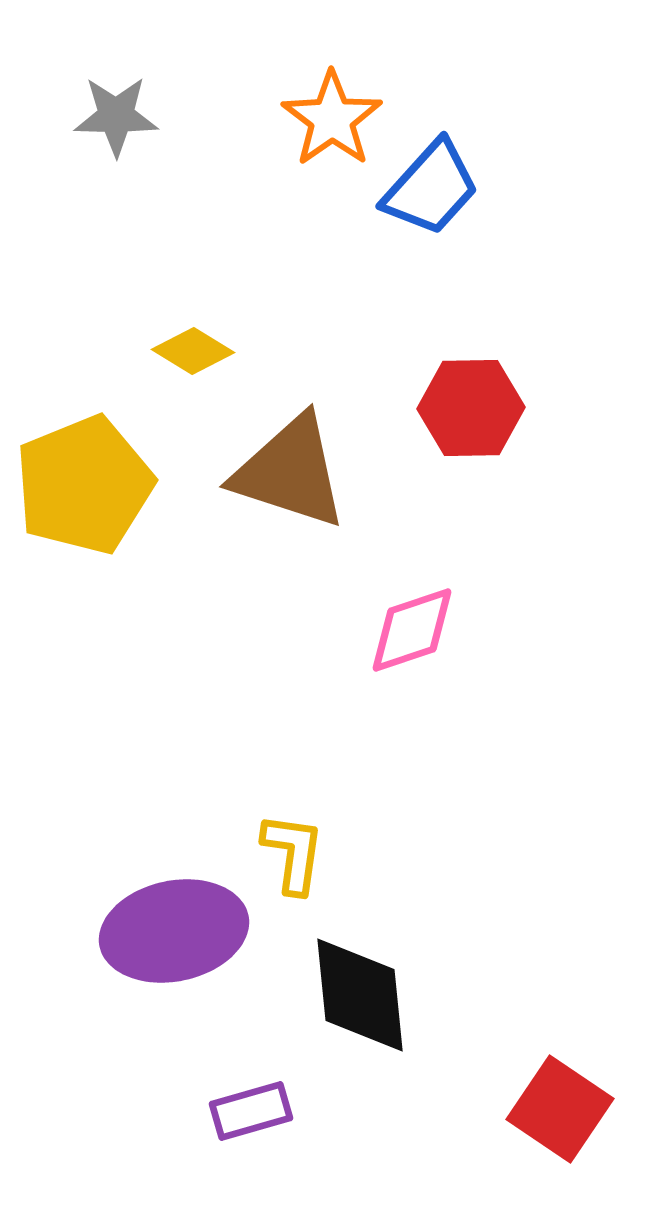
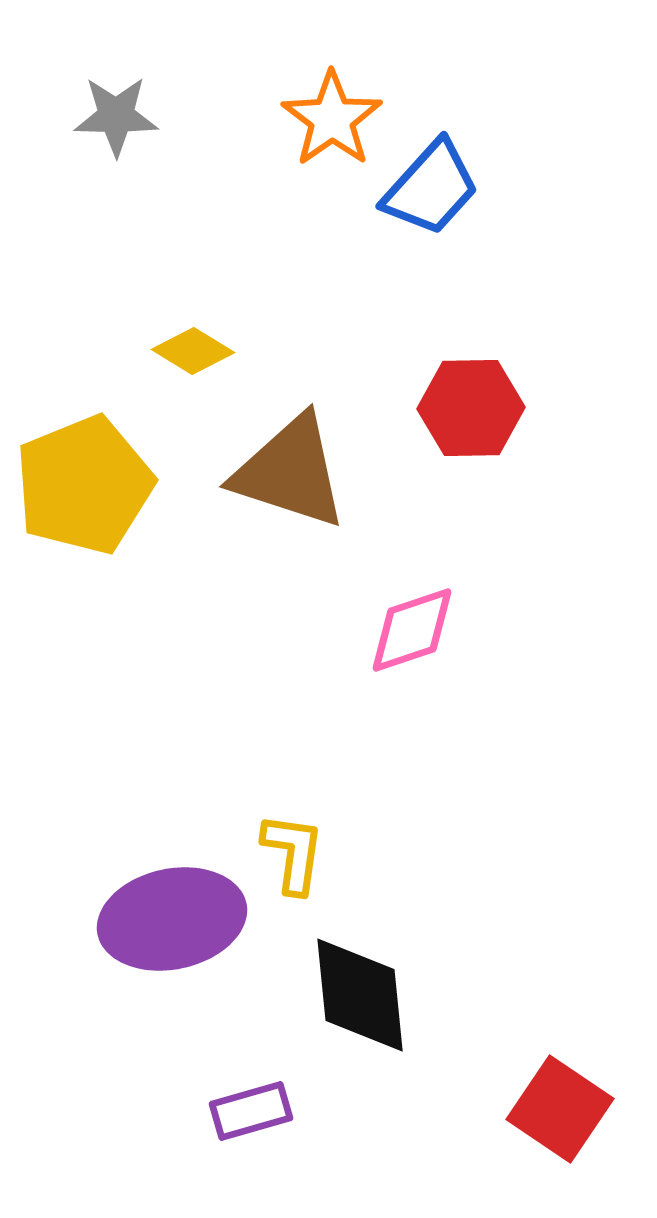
purple ellipse: moved 2 px left, 12 px up
